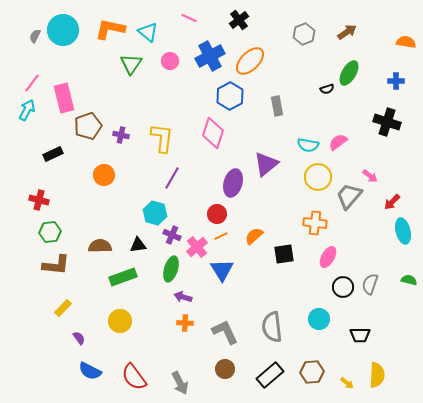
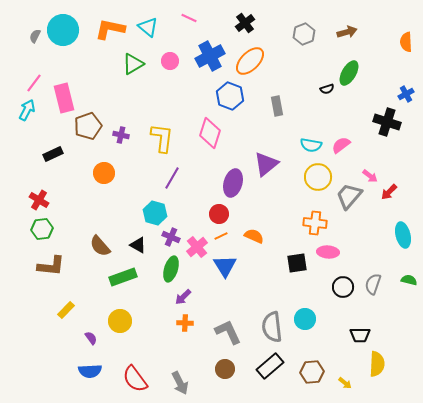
black cross at (239, 20): moved 6 px right, 3 px down
cyan triangle at (148, 32): moved 5 px up
brown arrow at (347, 32): rotated 18 degrees clockwise
orange semicircle at (406, 42): rotated 102 degrees counterclockwise
green triangle at (131, 64): moved 2 px right; rotated 25 degrees clockwise
blue cross at (396, 81): moved 10 px right, 13 px down; rotated 28 degrees counterclockwise
pink line at (32, 83): moved 2 px right
blue hexagon at (230, 96): rotated 12 degrees counterclockwise
pink diamond at (213, 133): moved 3 px left
pink semicircle at (338, 142): moved 3 px right, 3 px down
cyan semicircle at (308, 145): moved 3 px right
orange circle at (104, 175): moved 2 px up
red cross at (39, 200): rotated 18 degrees clockwise
red arrow at (392, 202): moved 3 px left, 10 px up
red circle at (217, 214): moved 2 px right
cyan ellipse at (403, 231): moved 4 px down
green hexagon at (50, 232): moved 8 px left, 3 px up
purple cross at (172, 235): moved 1 px left, 2 px down
orange semicircle at (254, 236): rotated 66 degrees clockwise
black triangle at (138, 245): rotated 36 degrees clockwise
brown semicircle at (100, 246): rotated 130 degrees counterclockwise
black square at (284, 254): moved 13 px right, 9 px down
pink ellipse at (328, 257): moved 5 px up; rotated 65 degrees clockwise
brown L-shape at (56, 265): moved 5 px left, 1 px down
blue triangle at (222, 270): moved 3 px right, 4 px up
gray semicircle at (370, 284): moved 3 px right
purple arrow at (183, 297): rotated 60 degrees counterclockwise
yellow rectangle at (63, 308): moved 3 px right, 2 px down
cyan circle at (319, 319): moved 14 px left
gray L-shape at (225, 332): moved 3 px right
purple semicircle at (79, 338): moved 12 px right
blue semicircle at (90, 371): rotated 30 degrees counterclockwise
black rectangle at (270, 375): moved 9 px up
yellow semicircle at (377, 375): moved 11 px up
red semicircle at (134, 377): moved 1 px right, 2 px down
yellow arrow at (347, 383): moved 2 px left
